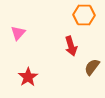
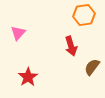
orange hexagon: rotated 10 degrees counterclockwise
